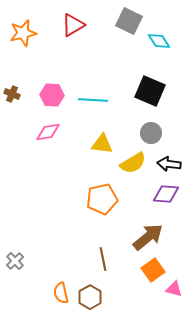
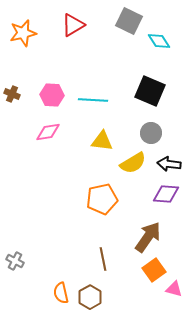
yellow triangle: moved 3 px up
brown arrow: rotated 16 degrees counterclockwise
gray cross: rotated 18 degrees counterclockwise
orange square: moved 1 px right
